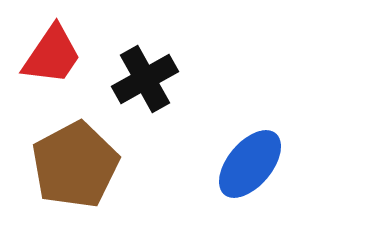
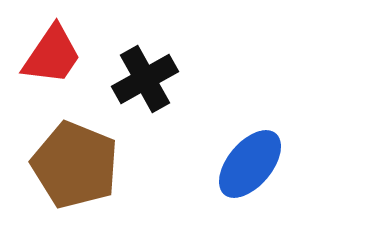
brown pentagon: rotated 22 degrees counterclockwise
